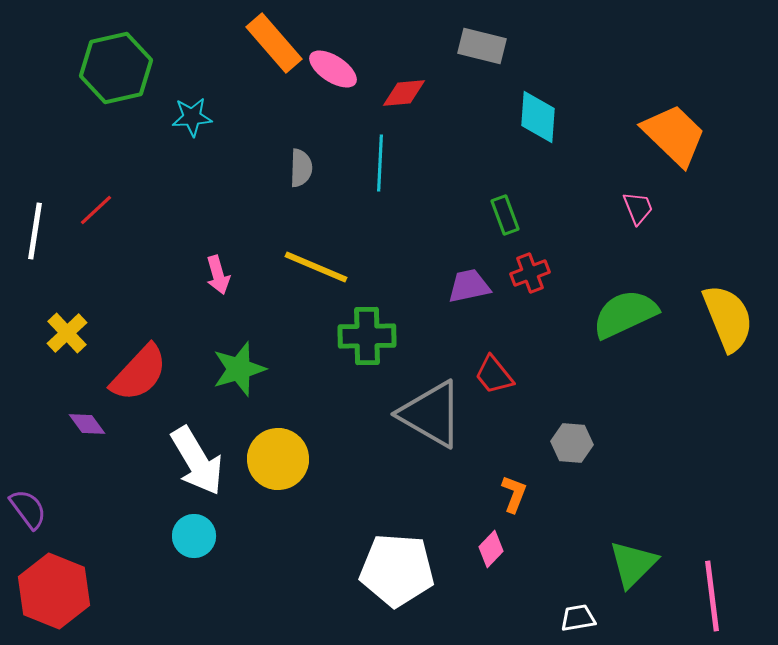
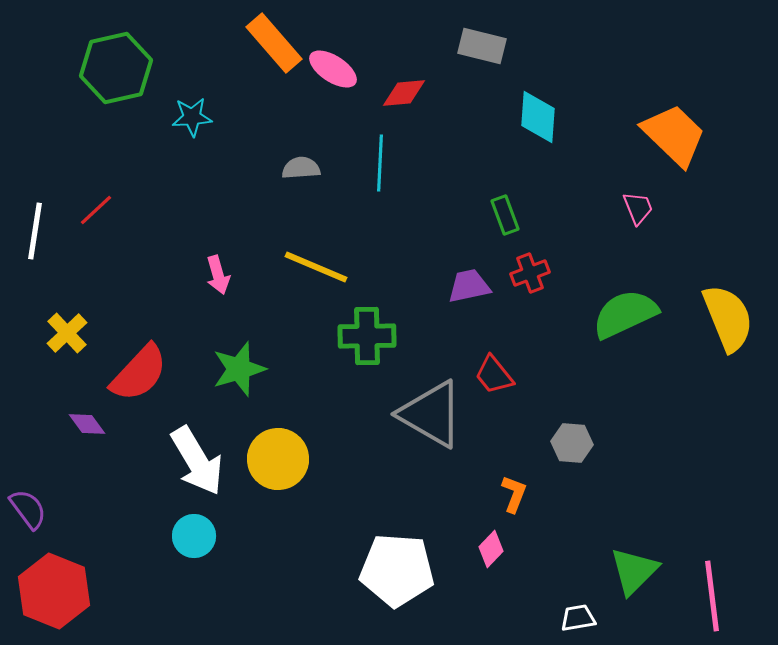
gray semicircle: rotated 96 degrees counterclockwise
green triangle: moved 1 px right, 7 px down
